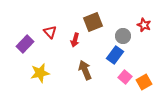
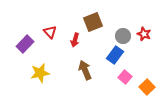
red star: moved 9 px down
orange square: moved 3 px right, 5 px down; rotated 14 degrees counterclockwise
